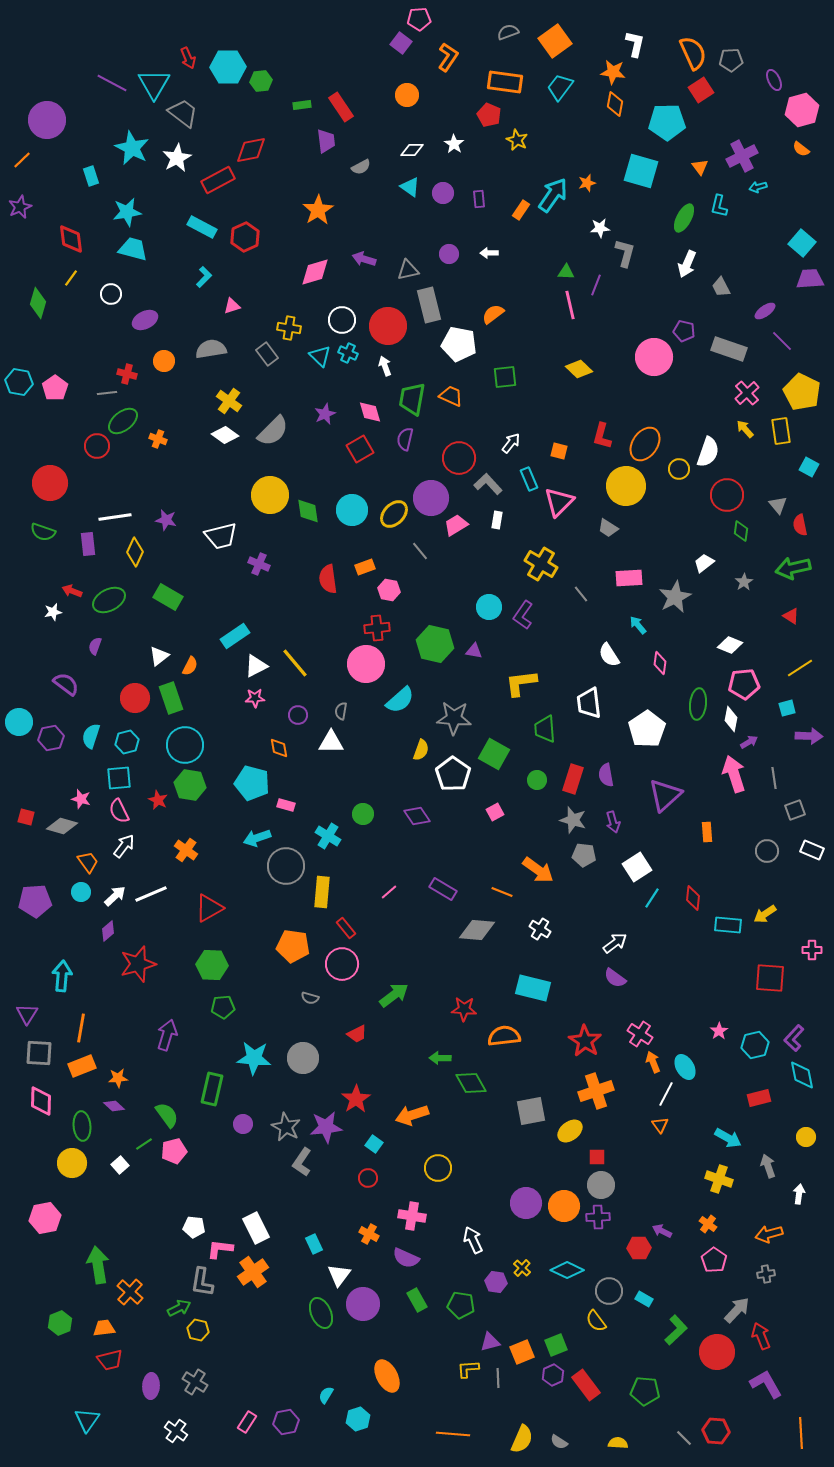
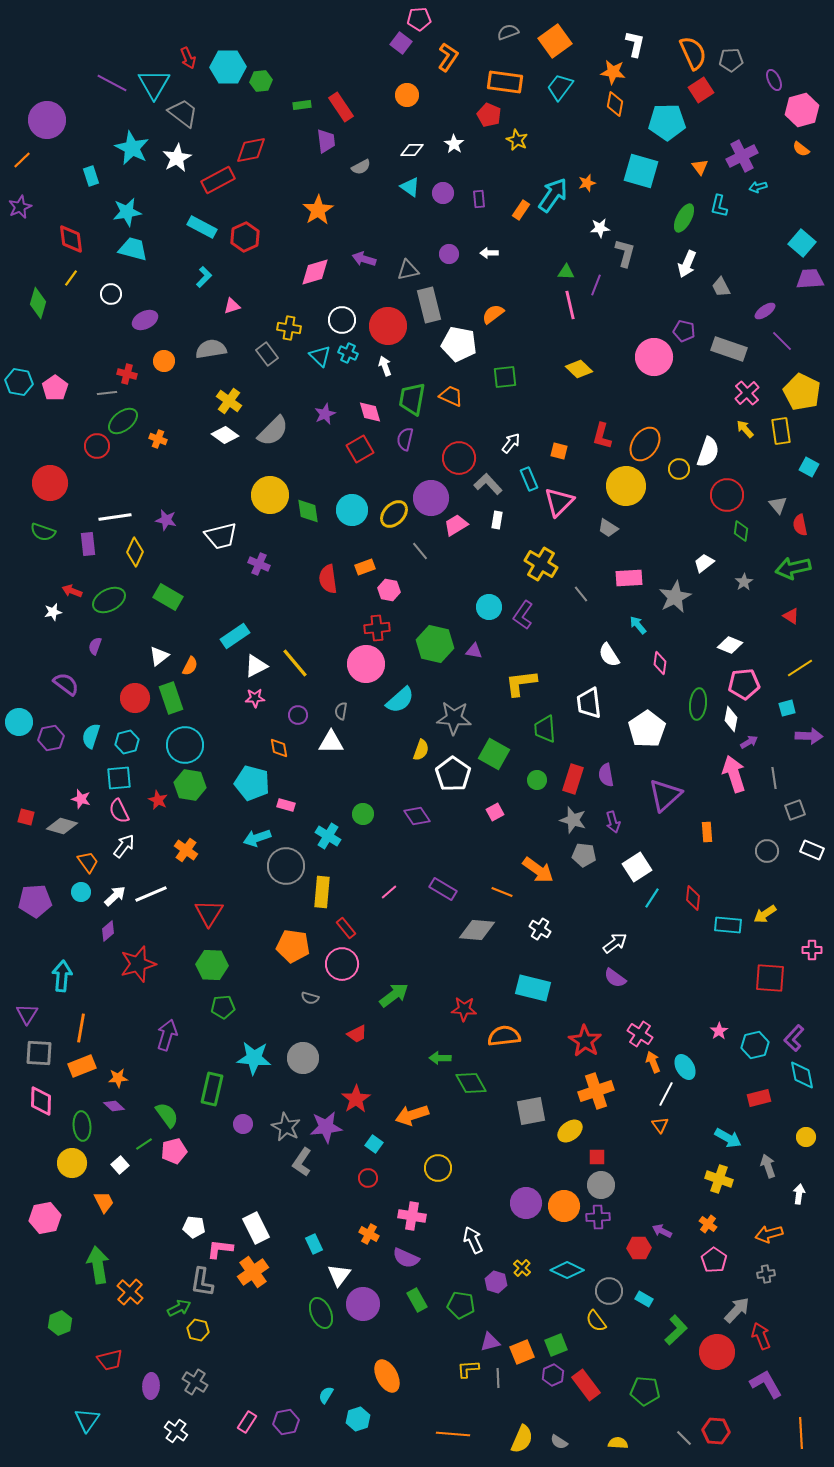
red triangle at (209, 908): moved 5 px down; rotated 28 degrees counterclockwise
purple hexagon at (496, 1282): rotated 10 degrees clockwise
orange trapezoid at (104, 1328): moved 126 px up; rotated 70 degrees clockwise
